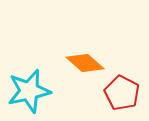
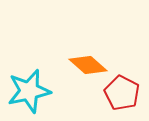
orange diamond: moved 3 px right, 2 px down
